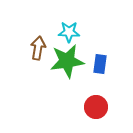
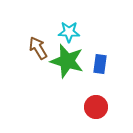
brown arrow: rotated 40 degrees counterclockwise
green star: rotated 24 degrees clockwise
